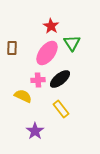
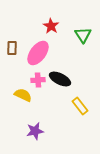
green triangle: moved 11 px right, 8 px up
pink ellipse: moved 9 px left
black ellipse: rotated 65 degrees clockwise
yellow semicircle: moved 1 px up
yellow rectangle: moved 19 px right, 3 px up
purple star: rotated 24 degrees clockwise
